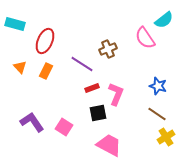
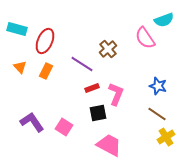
cyan semicircle: rotated 18 degrees clockwise
cyan rectangle: moved 2 px right, 5 px down
brown cross: rotated 18 degrees counterclockwise
